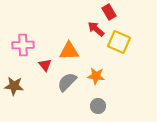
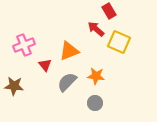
red rectangle: moved 1 px up
pink cross: moved 1 px right; rotated 20 degrees counterclockwise
orange triangle: rotated 20 degrees counterclockwise
gray circle: moved 3 px left, 3 px up
